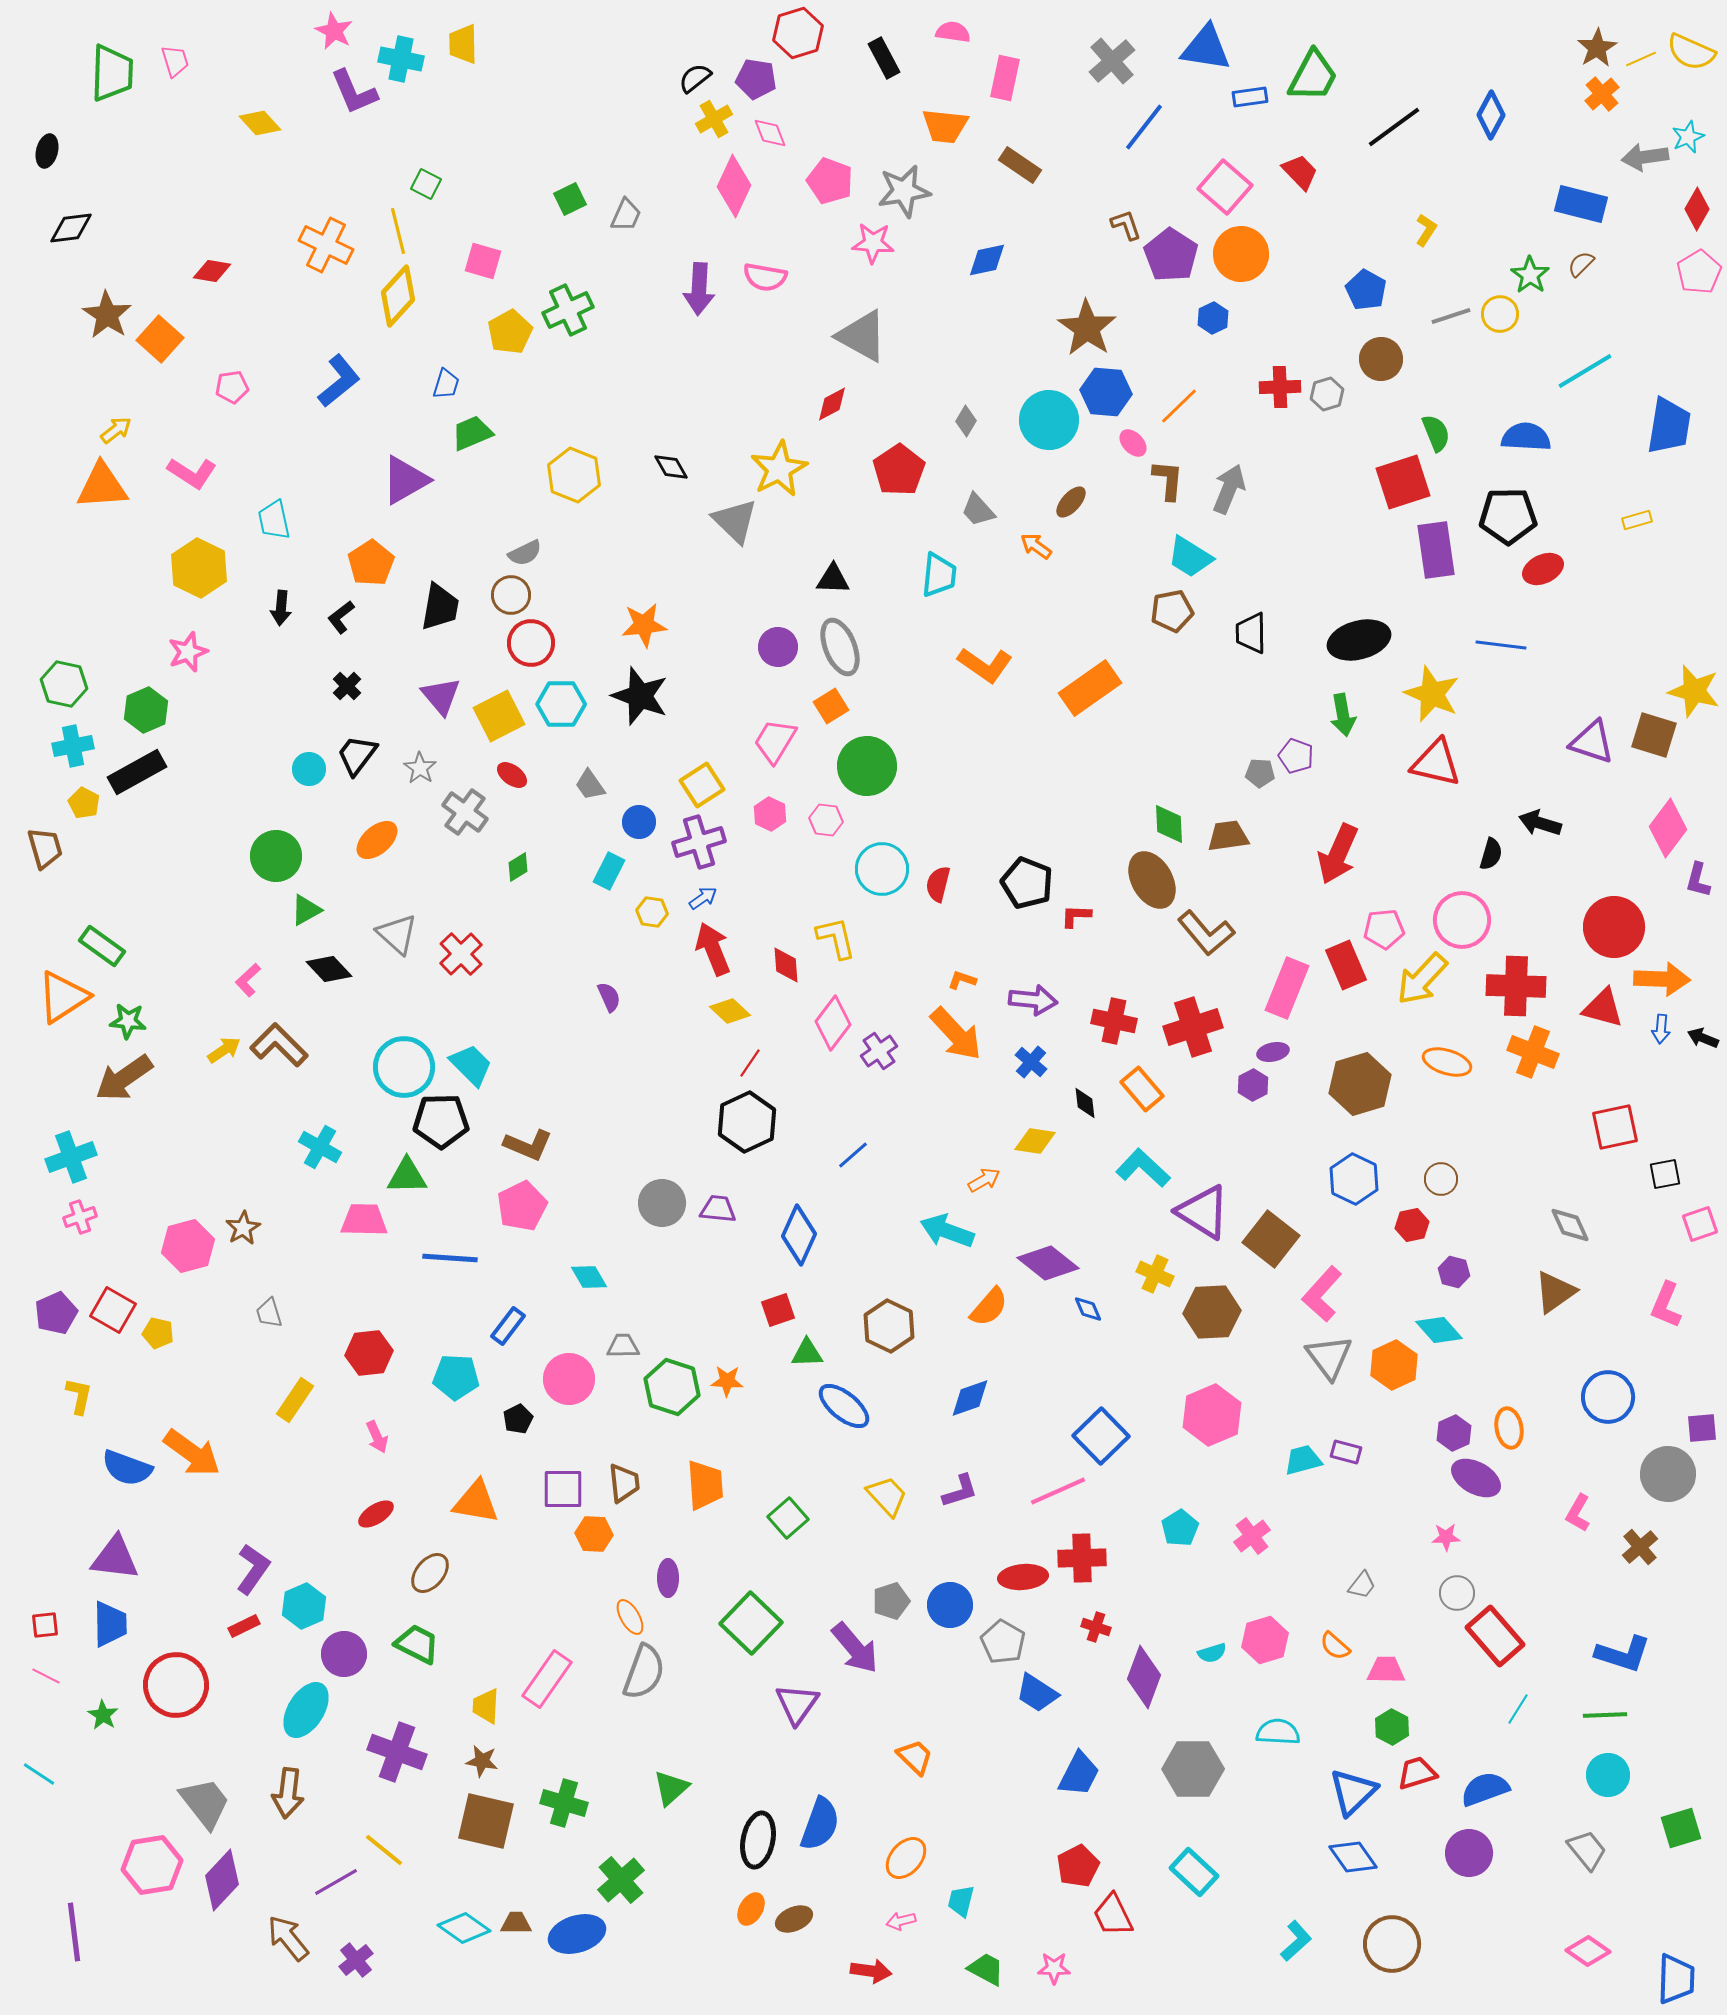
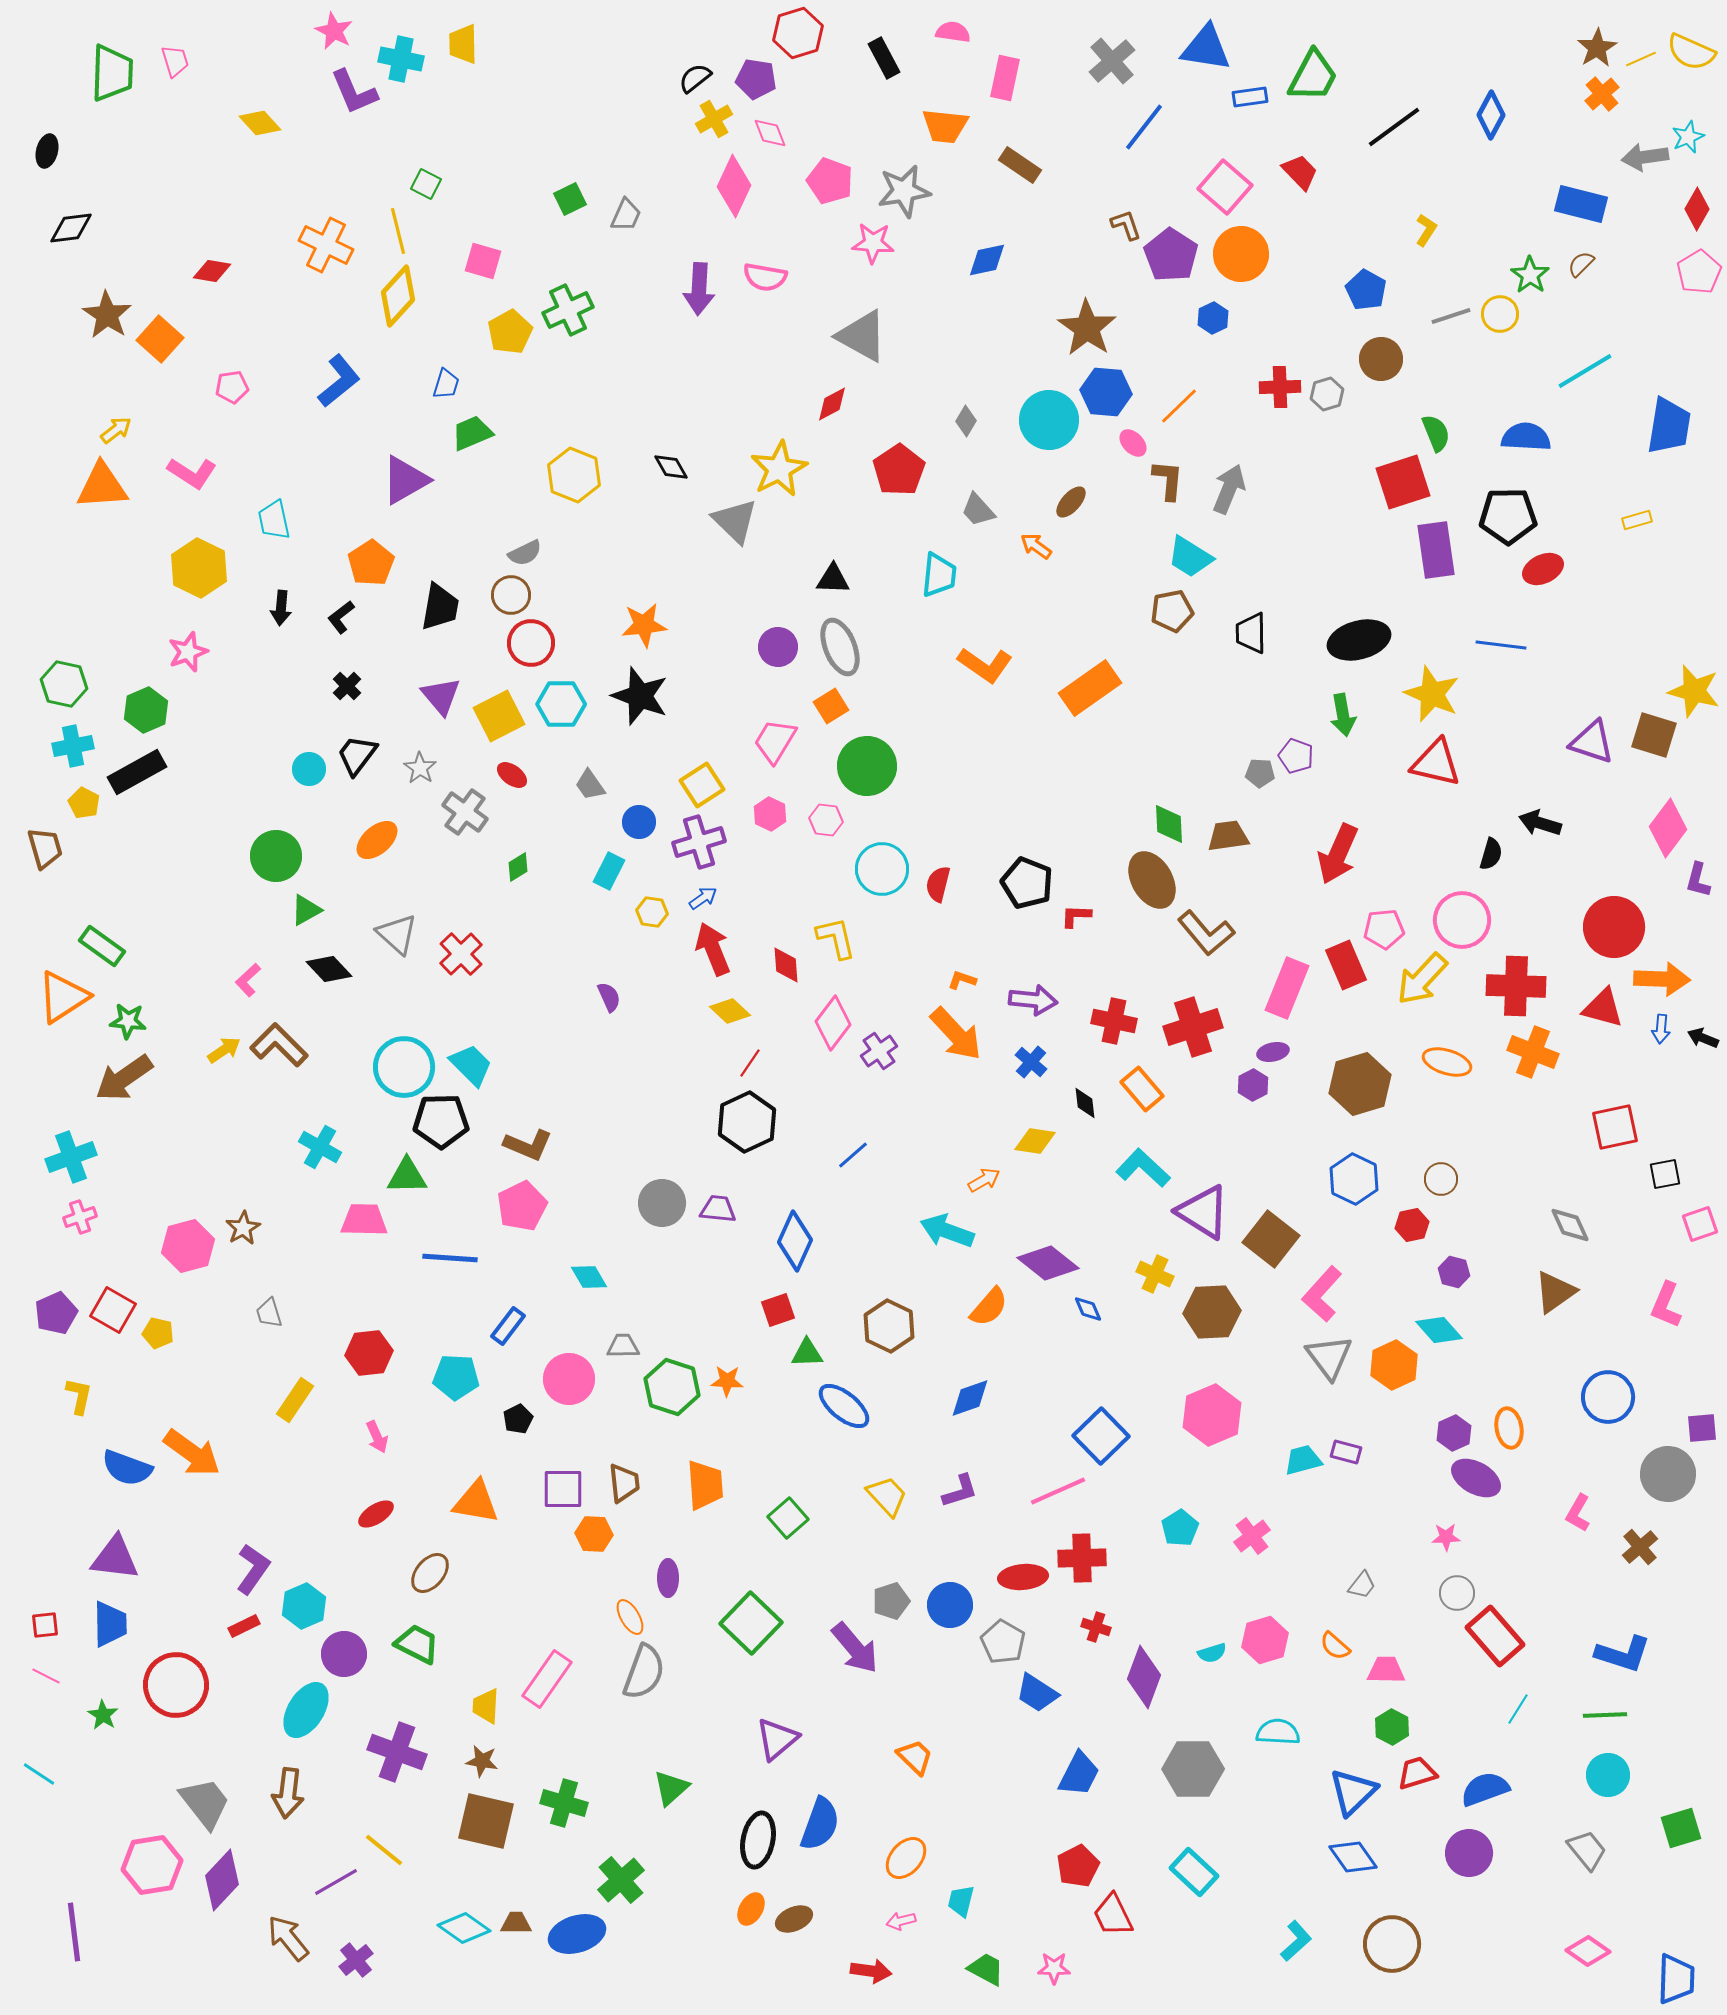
blue diamond at (799, 1235): moved 4 px left, 6 px down
purple triangle at (797, 1704): moved 20 px left, 35 px down; rotated 15 degrees clockwise
